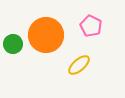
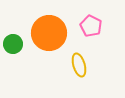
orange circle: moved 3 px right, 2 px up
yellow ellipse: rotated 65 degrees counterclockwise
